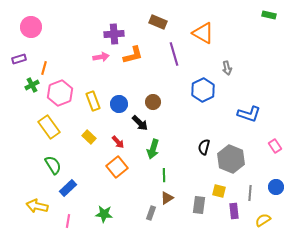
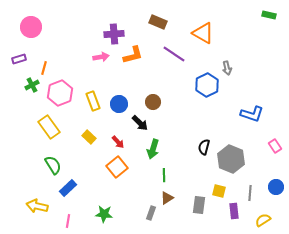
purple line at (174, 54): rotated 40 degrees counterclockwise
blue hexagon at (203, 90): moved 4 px right, 5 px up
blue L-shape at (249, 114): moved 3 px right
